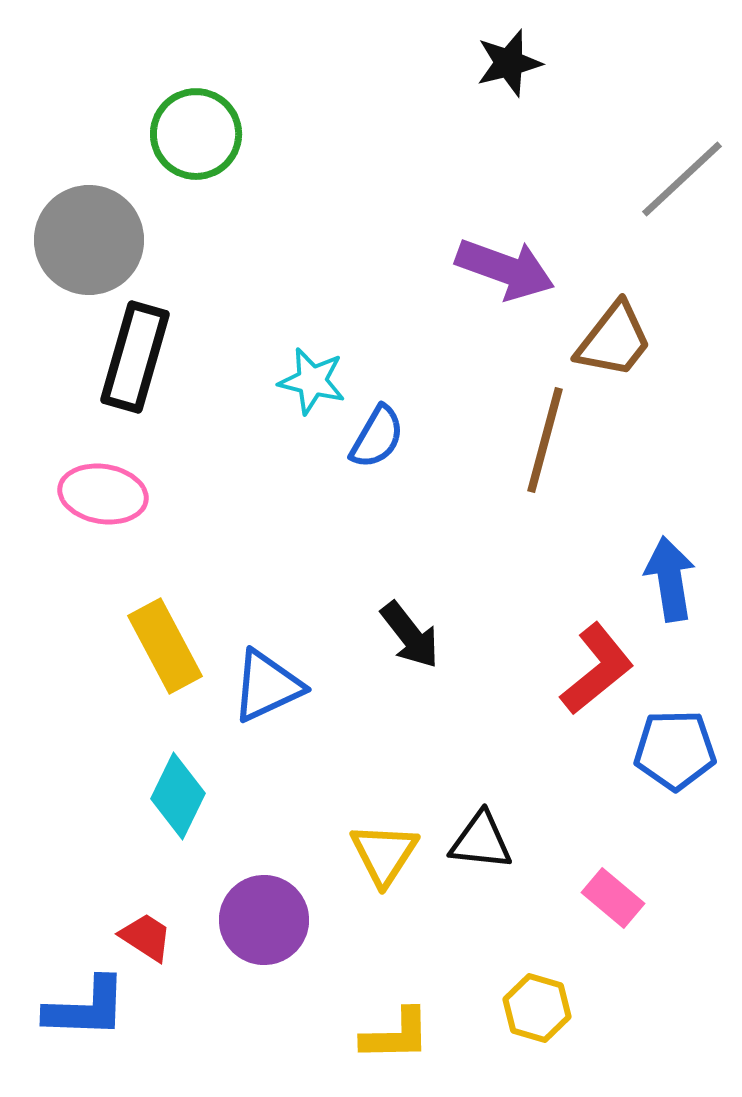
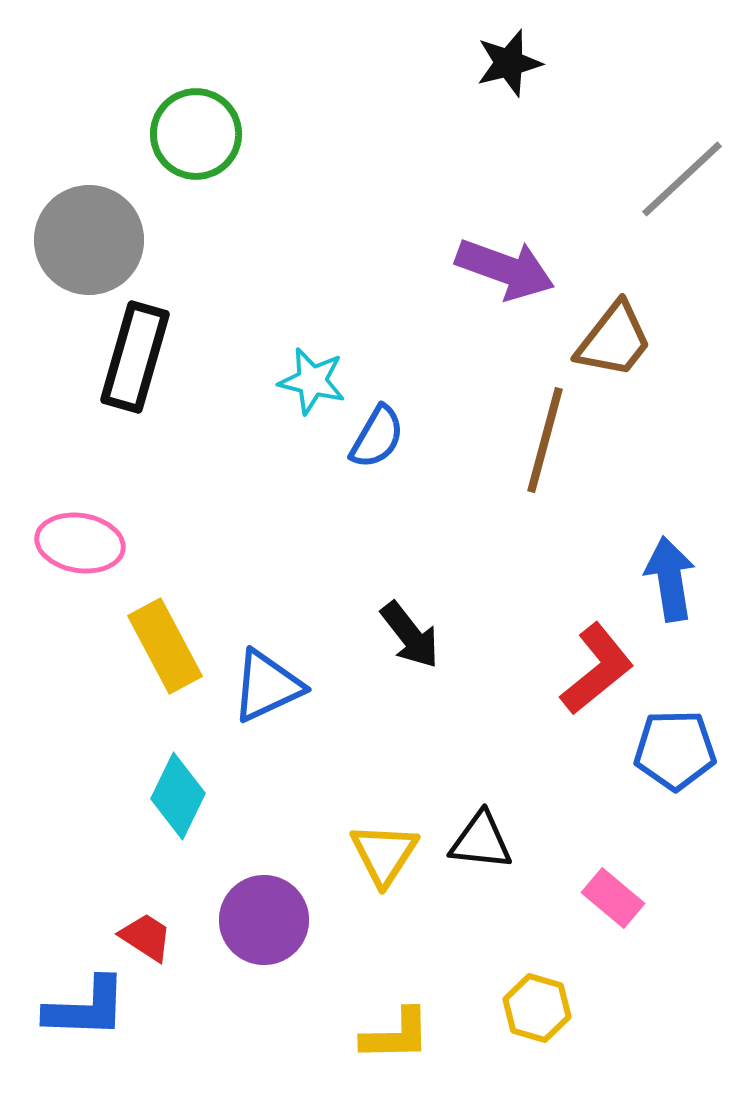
pink ellipse: moved 23 px left, 49 px down
